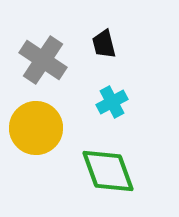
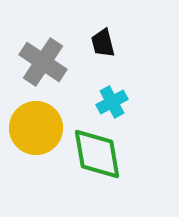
black trapezoid: moved 1 px left, 1 px up
gray cross: moved 2 px down
green diamond: moved 11 px left, 17 px up; rotated 10 degrees clockwise
